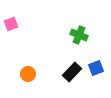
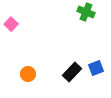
pink square: rotated 24 degrees counterclockwise
green cross: moved 7 px right, 23 px up
